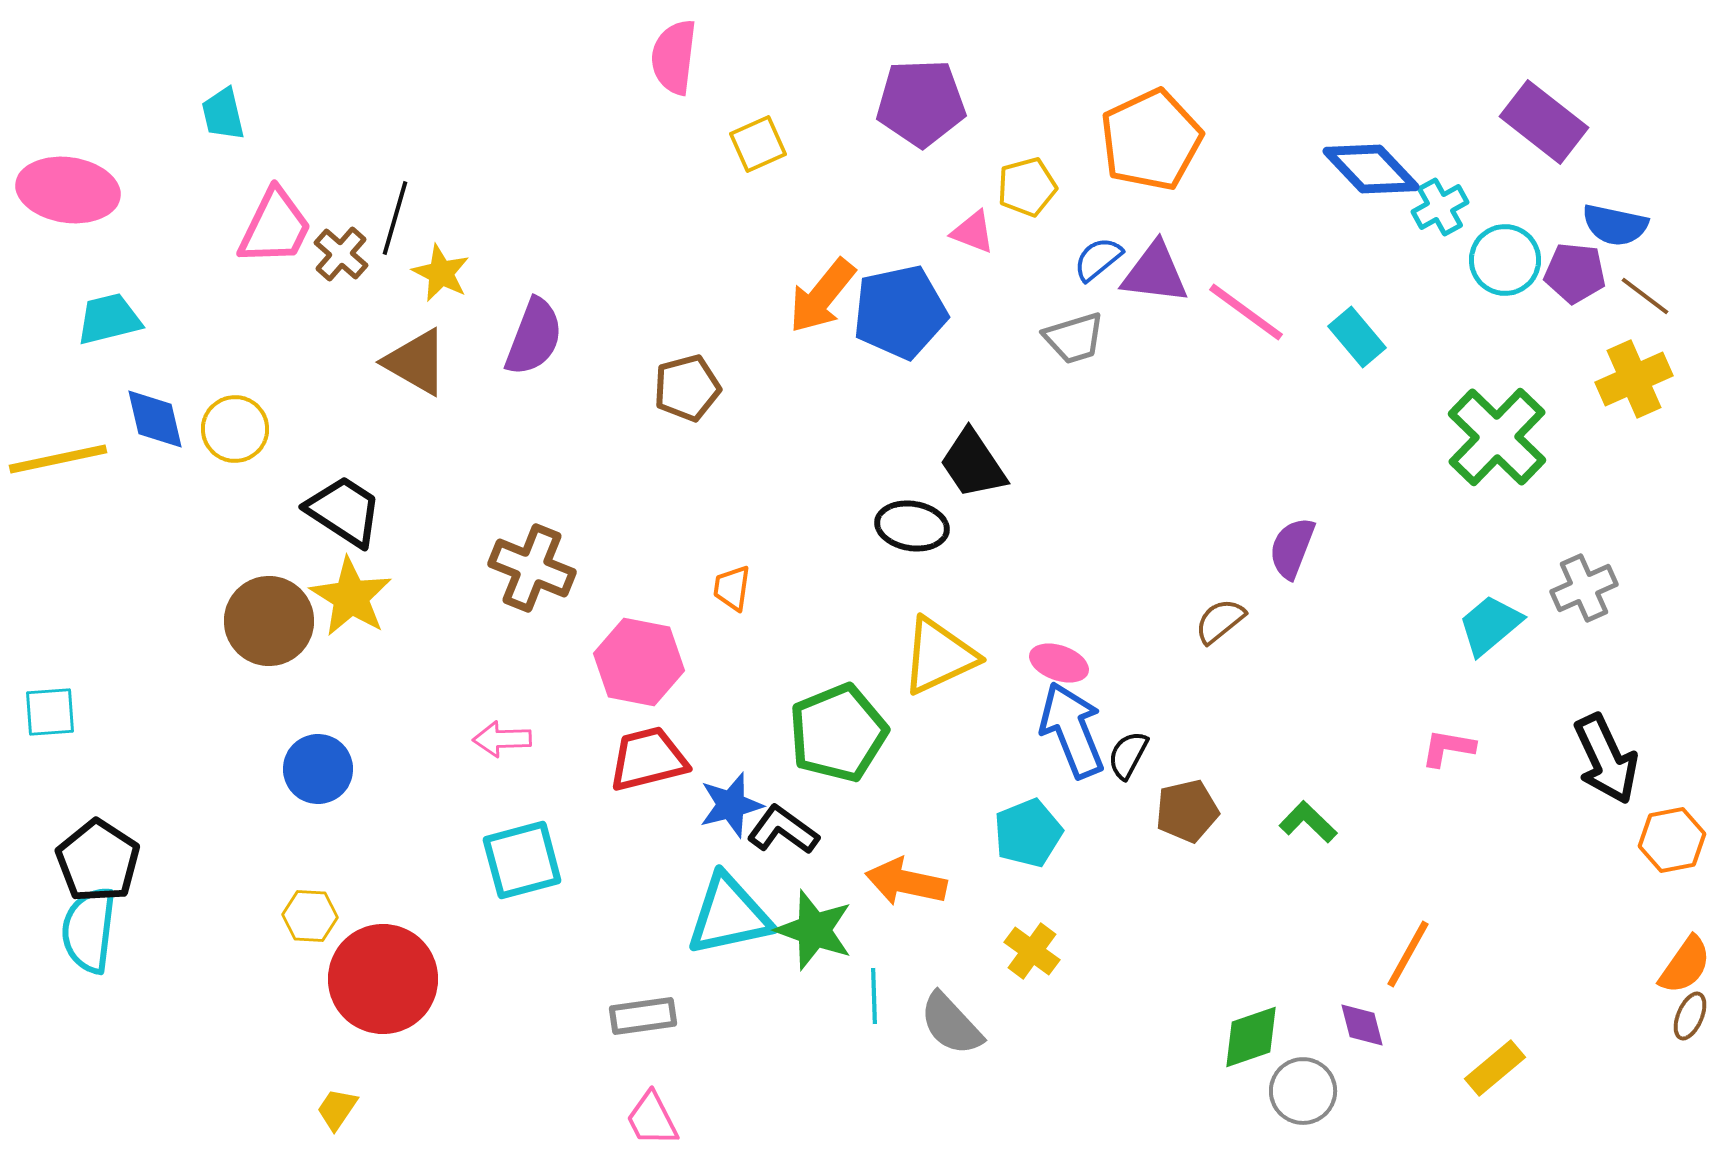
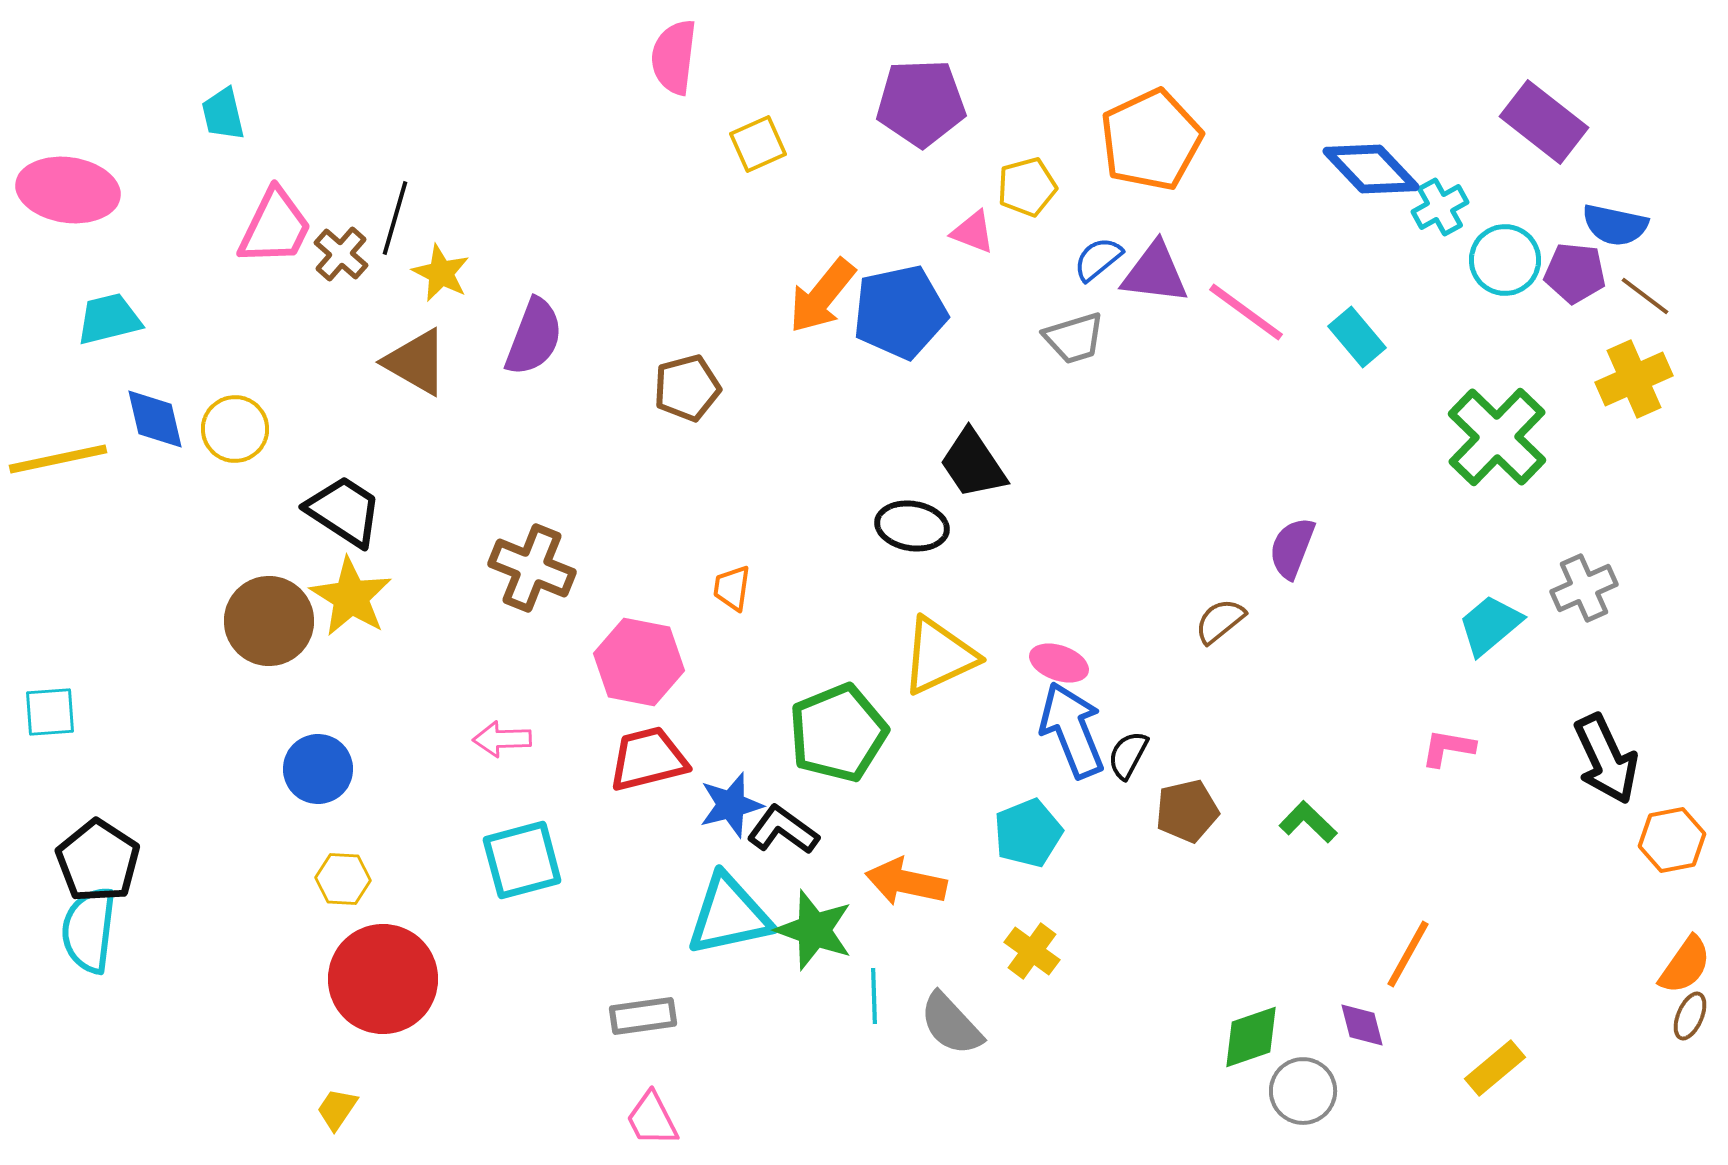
yellow hexagon at (310, 916): moved 33 px right, 37 px up
